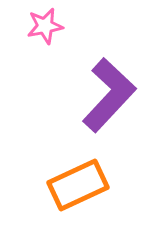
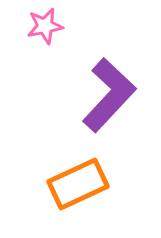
orange rectangle: moved 1 px up
